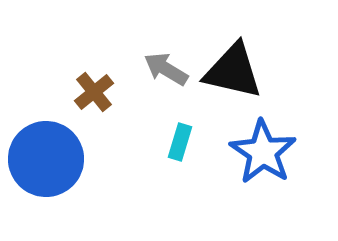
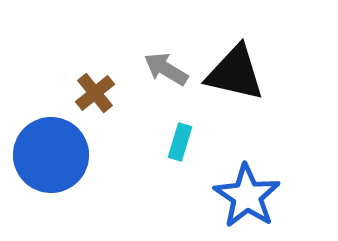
black triangle: moved 2 px right, 2 px down
brown cross: moved 1 px right, 1 px down
blue star: moved 16 px left, 44 px down
blue circle: moved 5 px right, 4 px up
